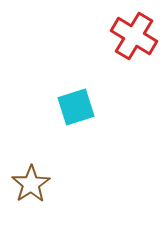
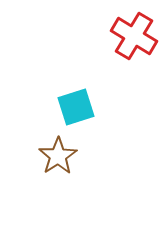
brown star: moved 27 px right, 28 px up
